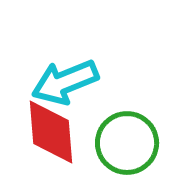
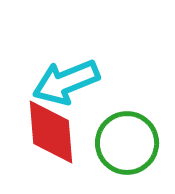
cyan arrow: moved 1 px right
